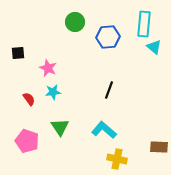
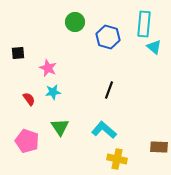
blue hexagon: rotated 20 degrees clockwise
